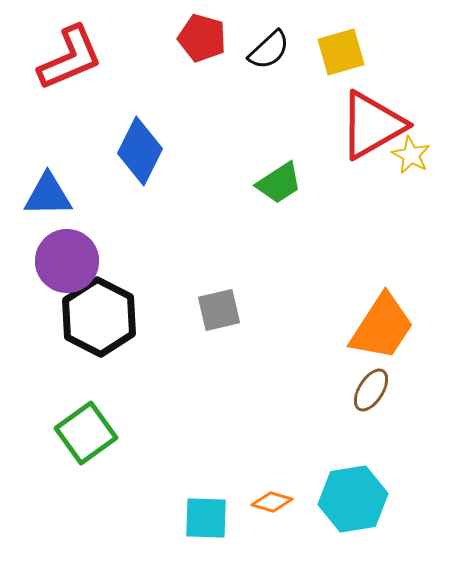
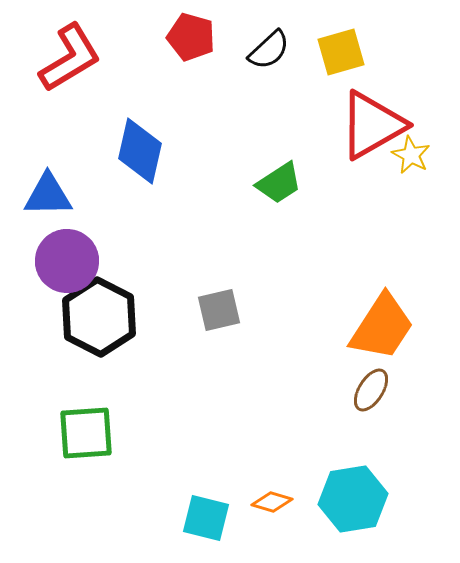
red pentagon: moved 11 px left, 1 px up
red L-shape: rotated 8 degrees counterclockwise
blue diamond: rotated 14 degrees counterclockwise
green square: rotated 32 degrees clockwise
cyan square: rotated 12 degrees clockwise
